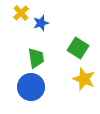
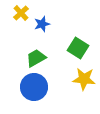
blue star: moved 1 px right, 1 px down
green trapezoid: rotated 110 degrees counterclockwise
yellow star: rotated 15 degrees counterclockwise
blue circle: moved 3 px right
